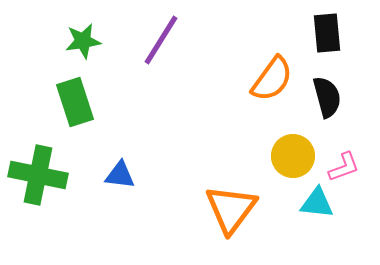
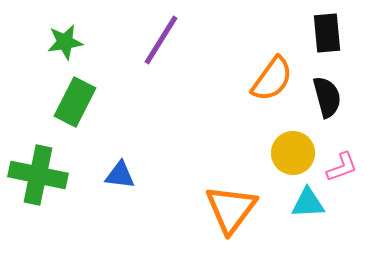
green star: moved 18 px left, 1 px down
green rectangle: rotated 45 degrees clockwise
yellow circle: moved 3 px up
pink L-shape: moved 2 px left
cyan triangle: moved 9 px left; rotated 9 degrees counterclockwise
